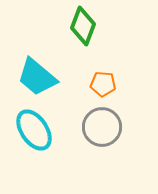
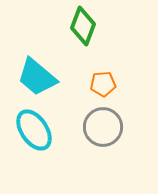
orange pentagon: rotated 10 degrees counterclockwise
gray circle: moved 1 px right
